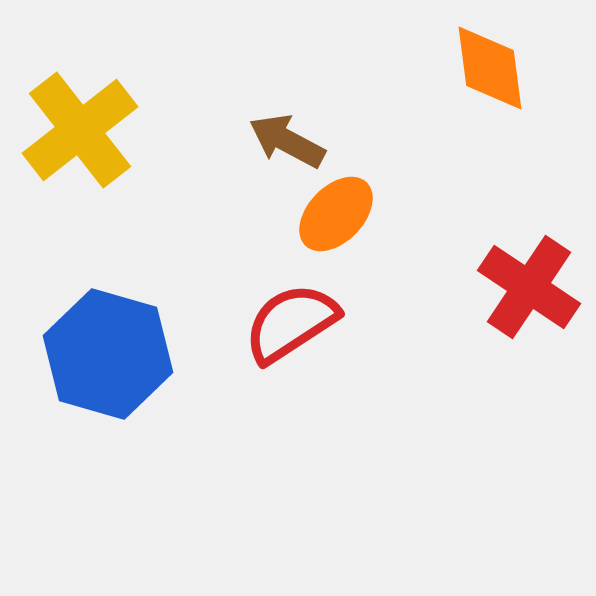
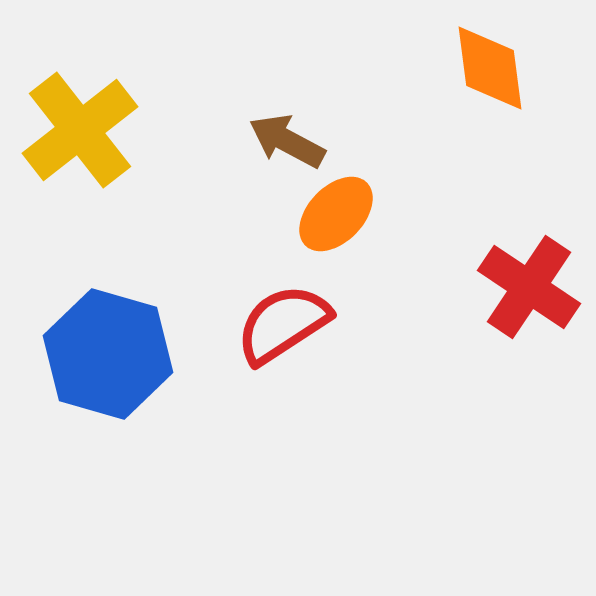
red semicircle: moved 8 px left, 1 px down
